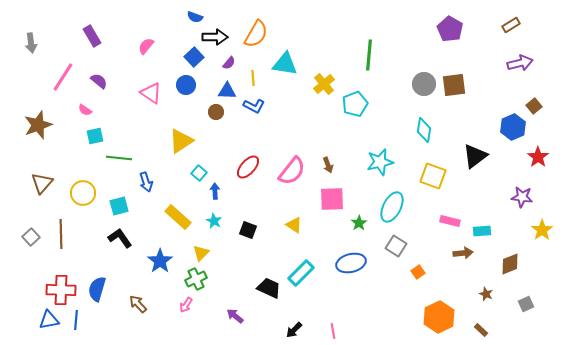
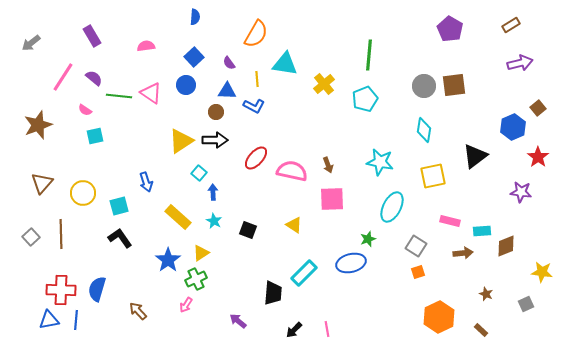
blue semicircle at (195, 17): rotated 105 degrees counterclockwise
black arrow at (215, 37): moved 103 px down
gray arrow at (31, 43): rotated 60 degrees clockwise
pink semicircle at (146, 46): rotated 42 degrees clockwise
purple semicircle at (229, 63): rotated 104 degrees clockwise
yellow line at (253, 78): moved 4 px right, 1 px down
purple semicircle at (99, 81): moved 5 px left, 3 px up
gray circle at (424, 84): moved 2 px down
cyan pentagon at (355, 104): moved 10 px right, 5 px up
brown square at (534, 106): moved 4 px right, 2 px down
green line at (119, 158): moved 62 px up
cyan star at (380, 162): rotated 24 degrees clockwise
red ellipse at (248, 167): moved 8 px right, 9 px up
pink semicircle at (292, 171): rotated 116 degrees counterclockwise
yellow square at (433, 176): rotated 32 degrees counterclockwise
blue arrow at (215, 191): moved 2 px left, 1 px down
purple star at (522, 197): moved 1 px left, 5 px up
green star at (359, 223): moved 9 px right, 16 px down; rotated 14 degrees clockwise
yellow star at (542, 230): moved 42 px down; rotated 30 degrees counterclockwise
gray square at (396, 246): moved 20 px right
yellow triangle at (201, 253): rotated 12 degrees clockwise
blue star at (160, 261): moved 8 px right, 1 px up
brown diamond at (510, 264): moved 4 px left, 18 px up
orange square at (418, 272): rotated 16 degrees clockwise
cyan rectangle at (301, 273): moved 3 px right
black trapezoid at (269, 288): moved 4 px right, 5 px down; rotated 70 degrees clockwise
brown arrow at (138, 304): moved 7 px down
purple arrow at (235, 316): moved 3 px right, 5 px down
pink line at (333, 331): moved 6 px left, 2 px up
